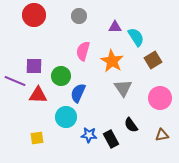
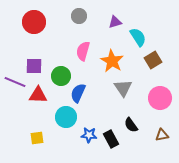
red circle: moved 7 px down
purple triangle: moved 5 px up; rotated 16 degrees counterclockwise
cyan semicircle: moved 2 px right
purple line: moved 1 px down
